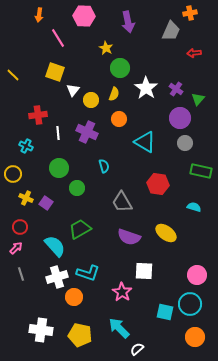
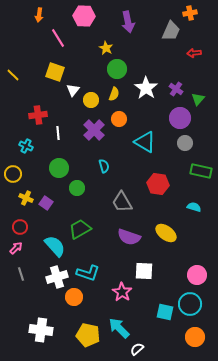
green circle at (120, 68): moved 3 px left, 1 px down
purple cross at (87, 132): moved 7 px right, 2 px up; rotated 20 degrees clockwise
yellow pentagon at (80, 335): moved 8 px right
